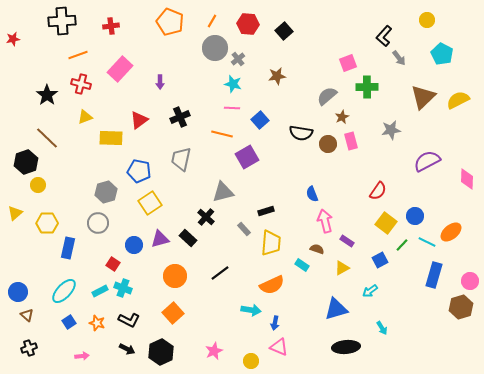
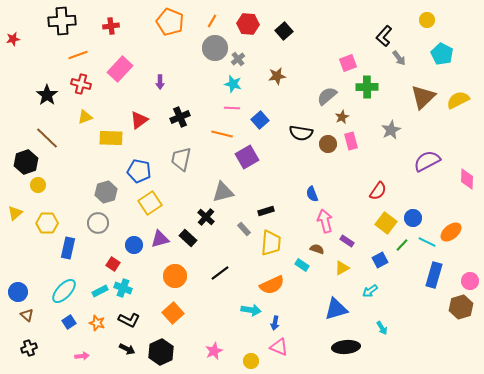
gray star at (391, 130): rotated 18 degrees counterclockwise
blue circle at (415, 216): moved 2 px left, 2 px down
